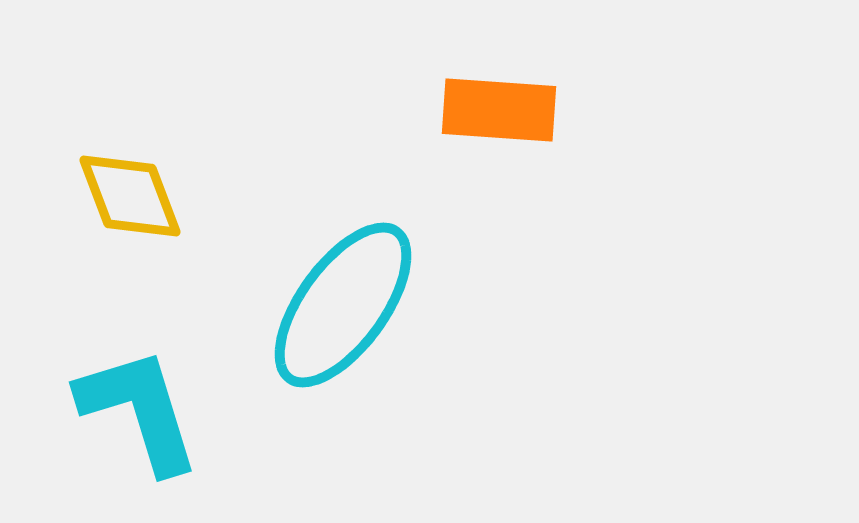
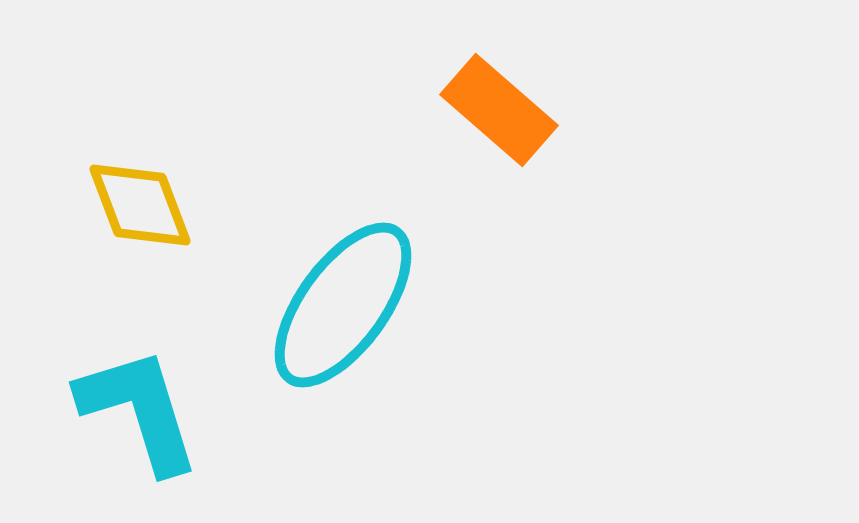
orange rectangle: rotated 37 degrees clockwise
yellow diamond: moved 10 px right, 9 px down
